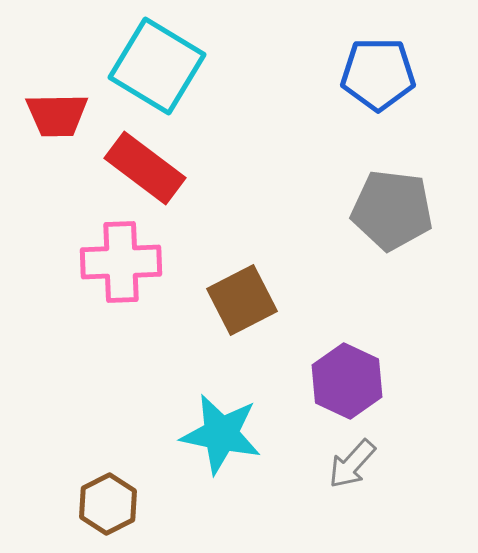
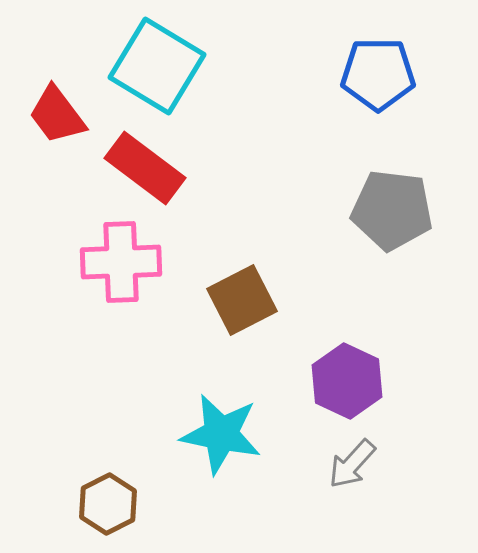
red trapezoid: rotated 54 degrees clockwise
